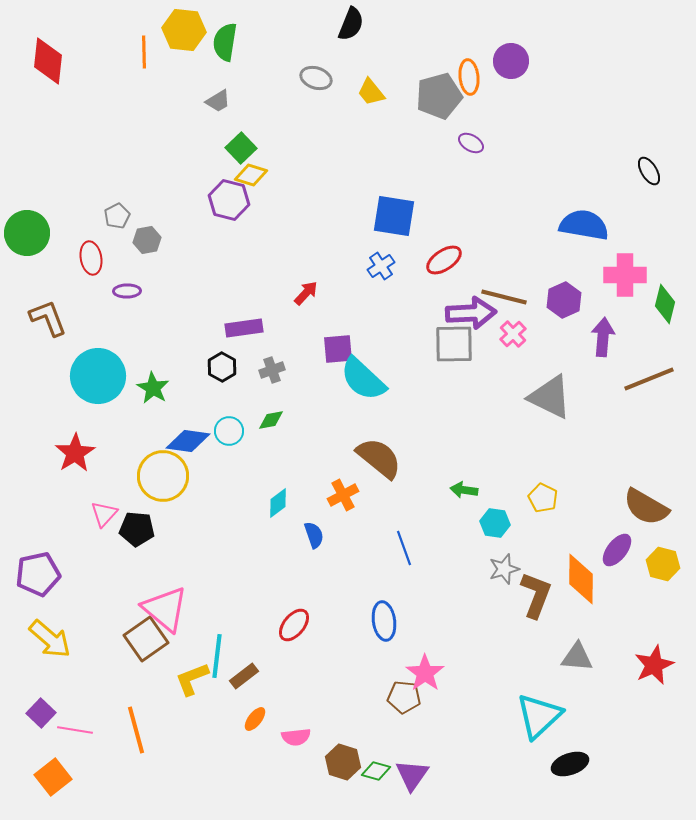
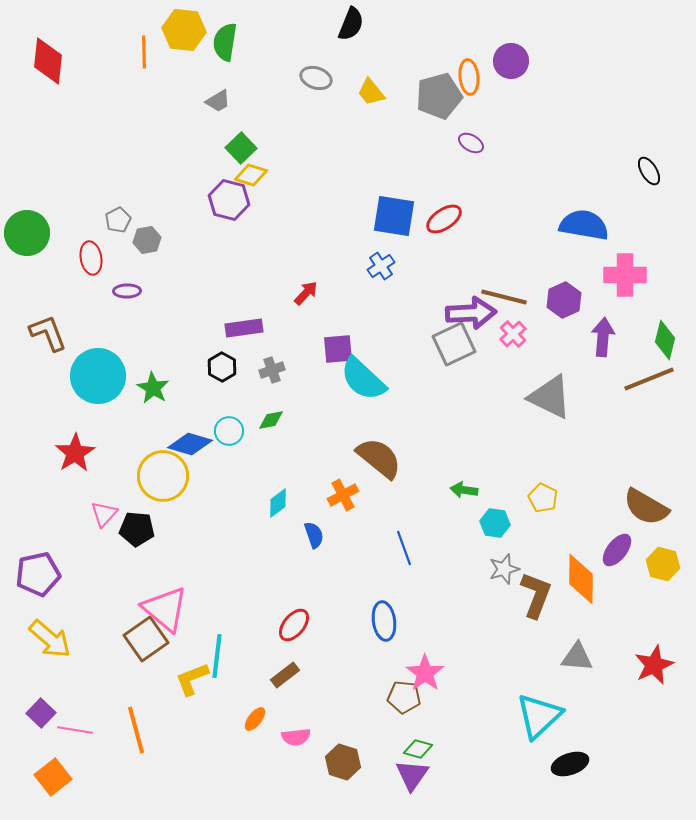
gray pentagon at (117, 216): moved 1 px right, 4 px down
red ellipse at (444, 260): moved 41 px up
green diamond at (665, 304): moved 36 px down
brown L-shape at (48, 318): moved 15 px down
gray square at (454, 344): rotated 24 degrees counterclockwise
blue diamond at (188, 441): moved 2 px right, 3 px down; rotated 9 degrees clockwise
brown rectangle at (244, 676): moved 41 px right, 1 px up
green diamond at (376, 771): moved 42 px right, 22 px up
